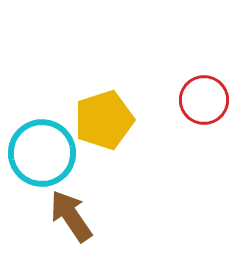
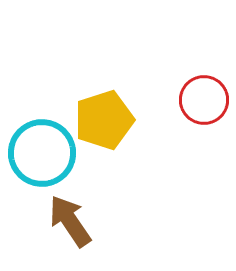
brown arrow: moved 1 px left, 5 px down
